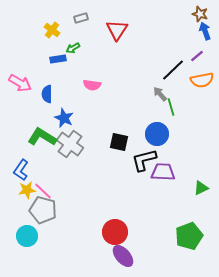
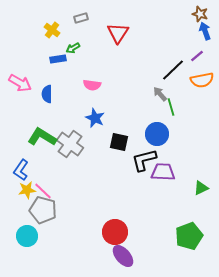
red triangle: moved 1 px right, 3 px down
blue star: moved 31 px right
